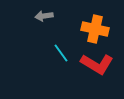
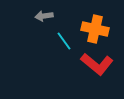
cyan line: moved 3 px right, 12 px up
red L-shape: rotated 8 degrees clockwise
